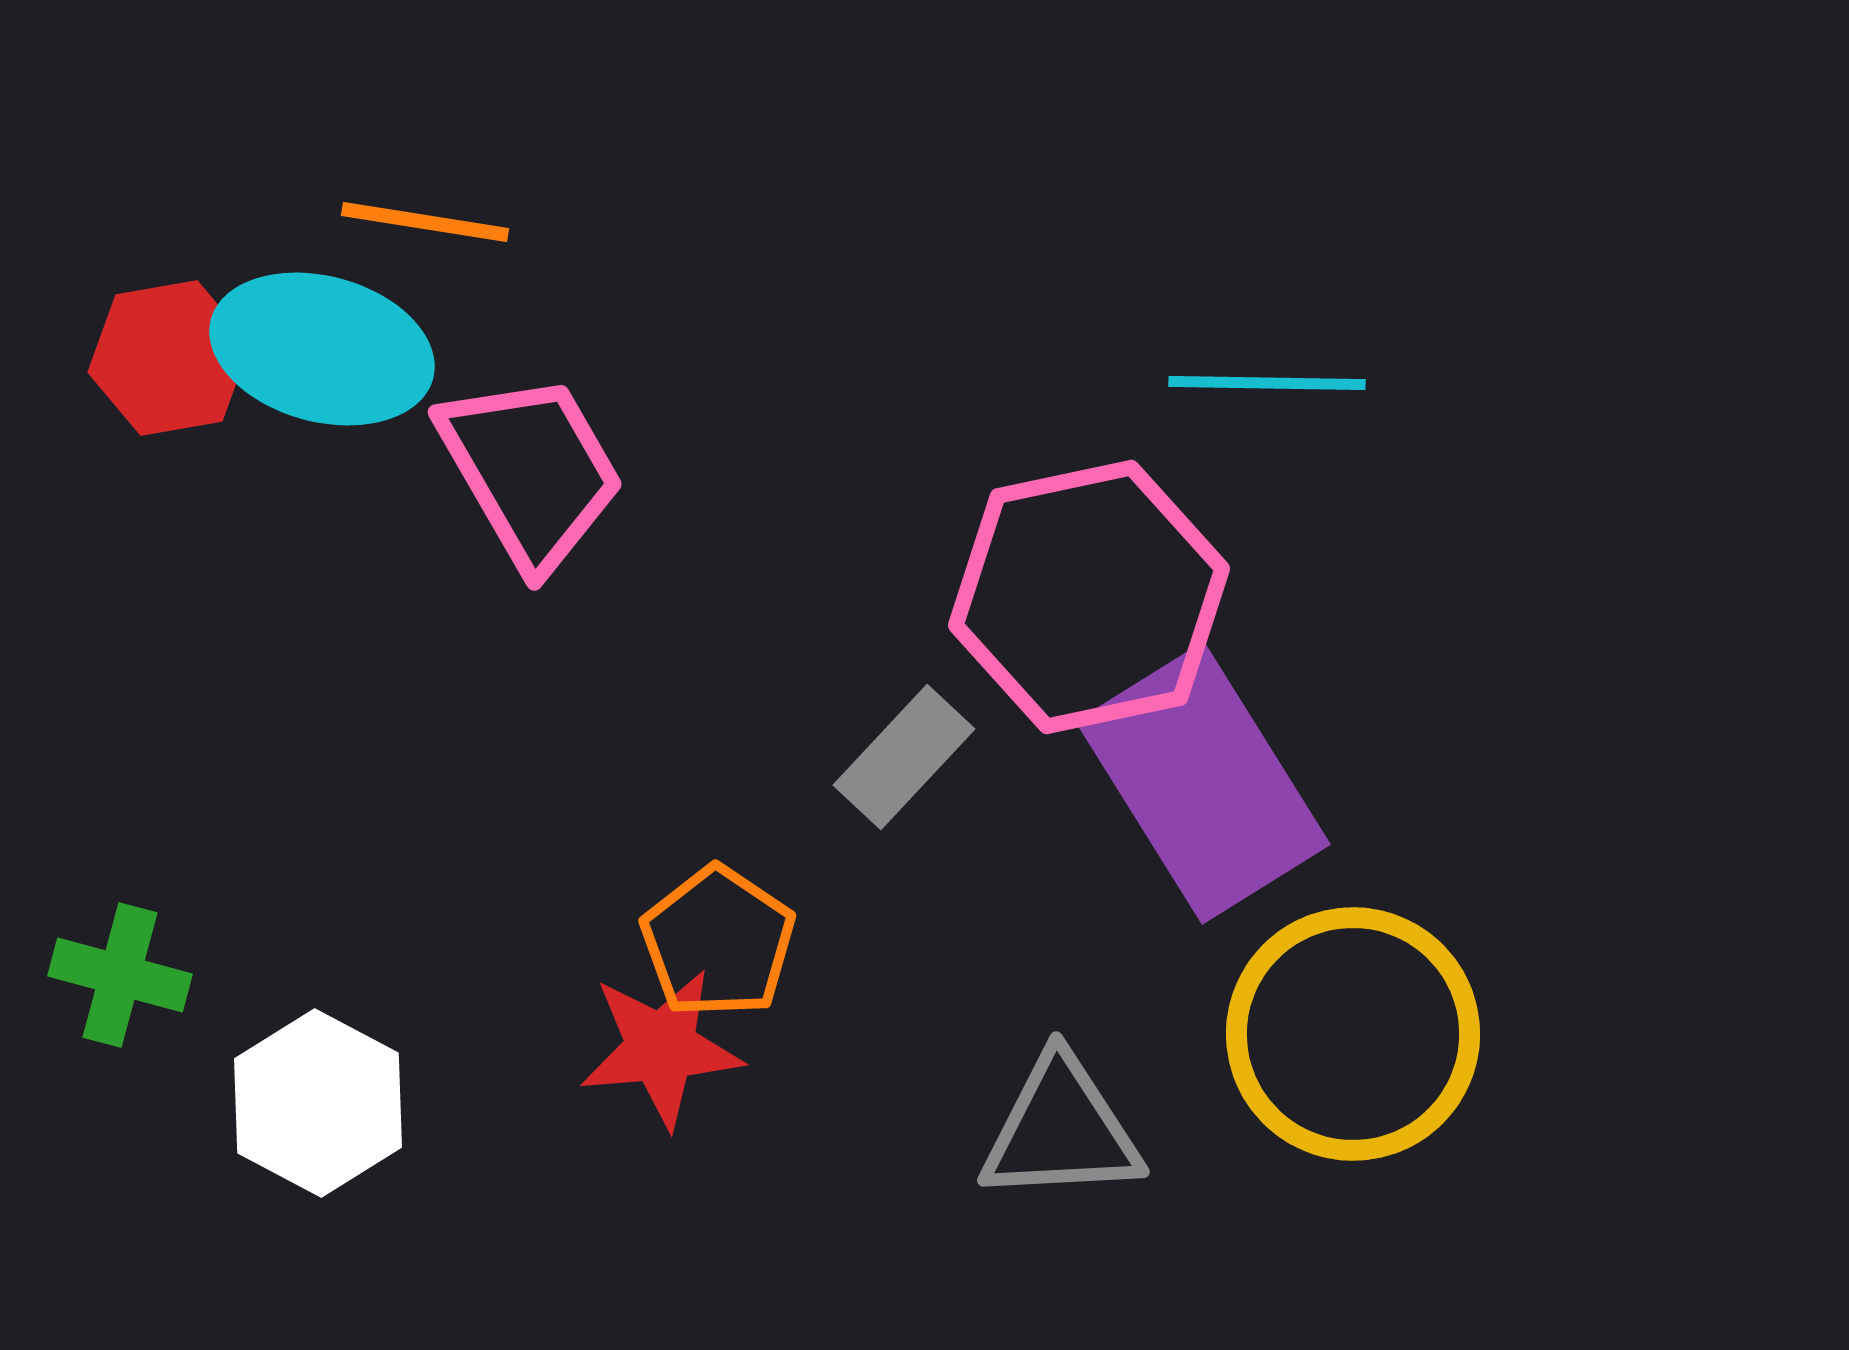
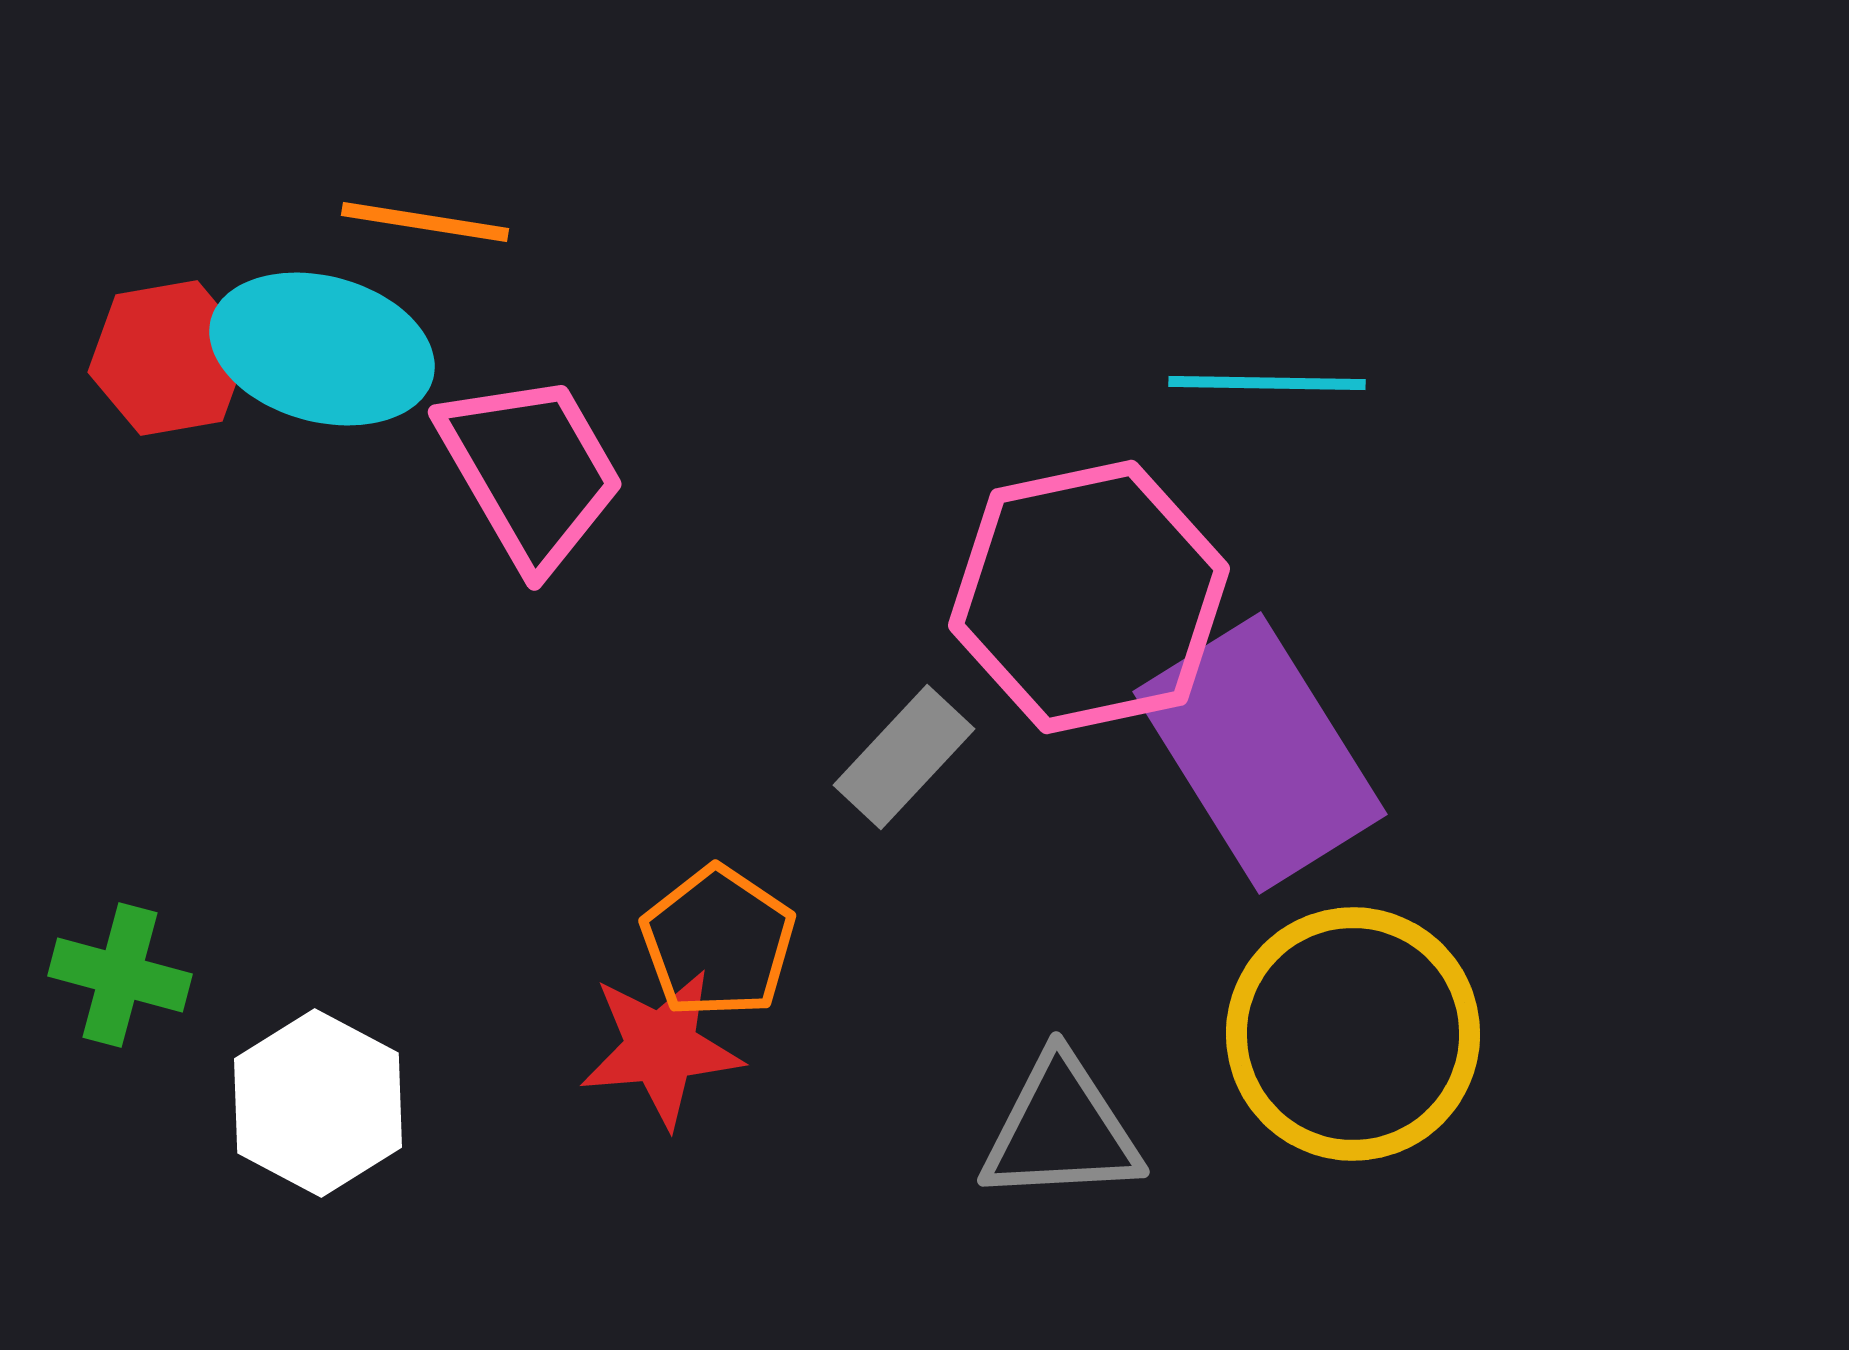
purple rectangle: moved 57 px right, 30 px up
